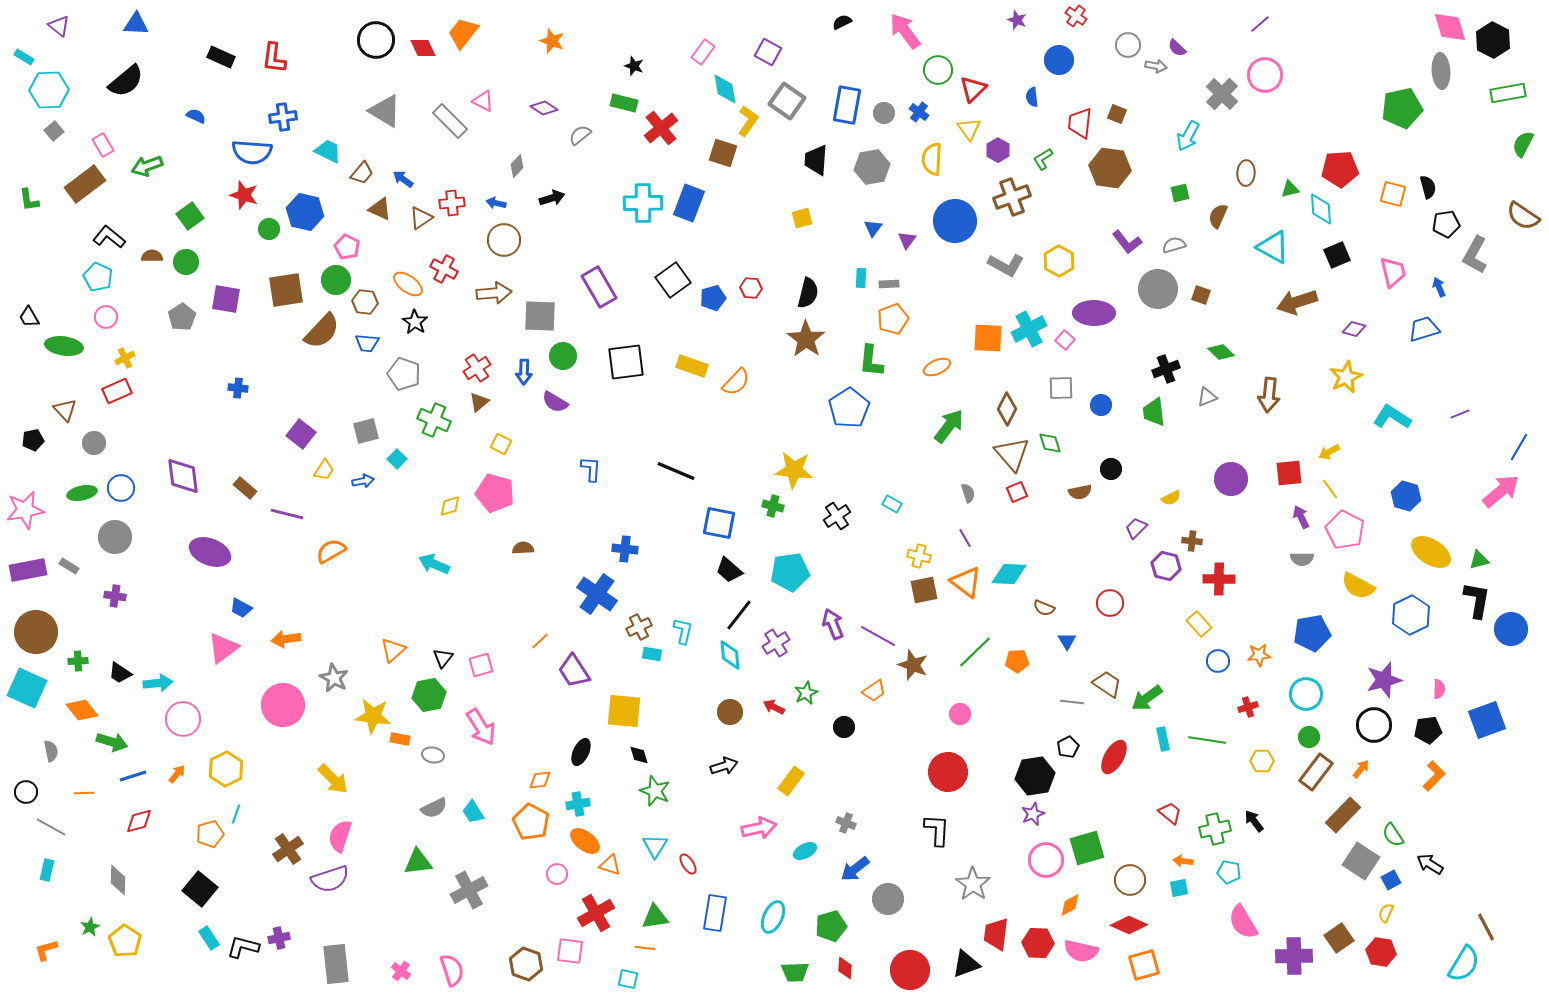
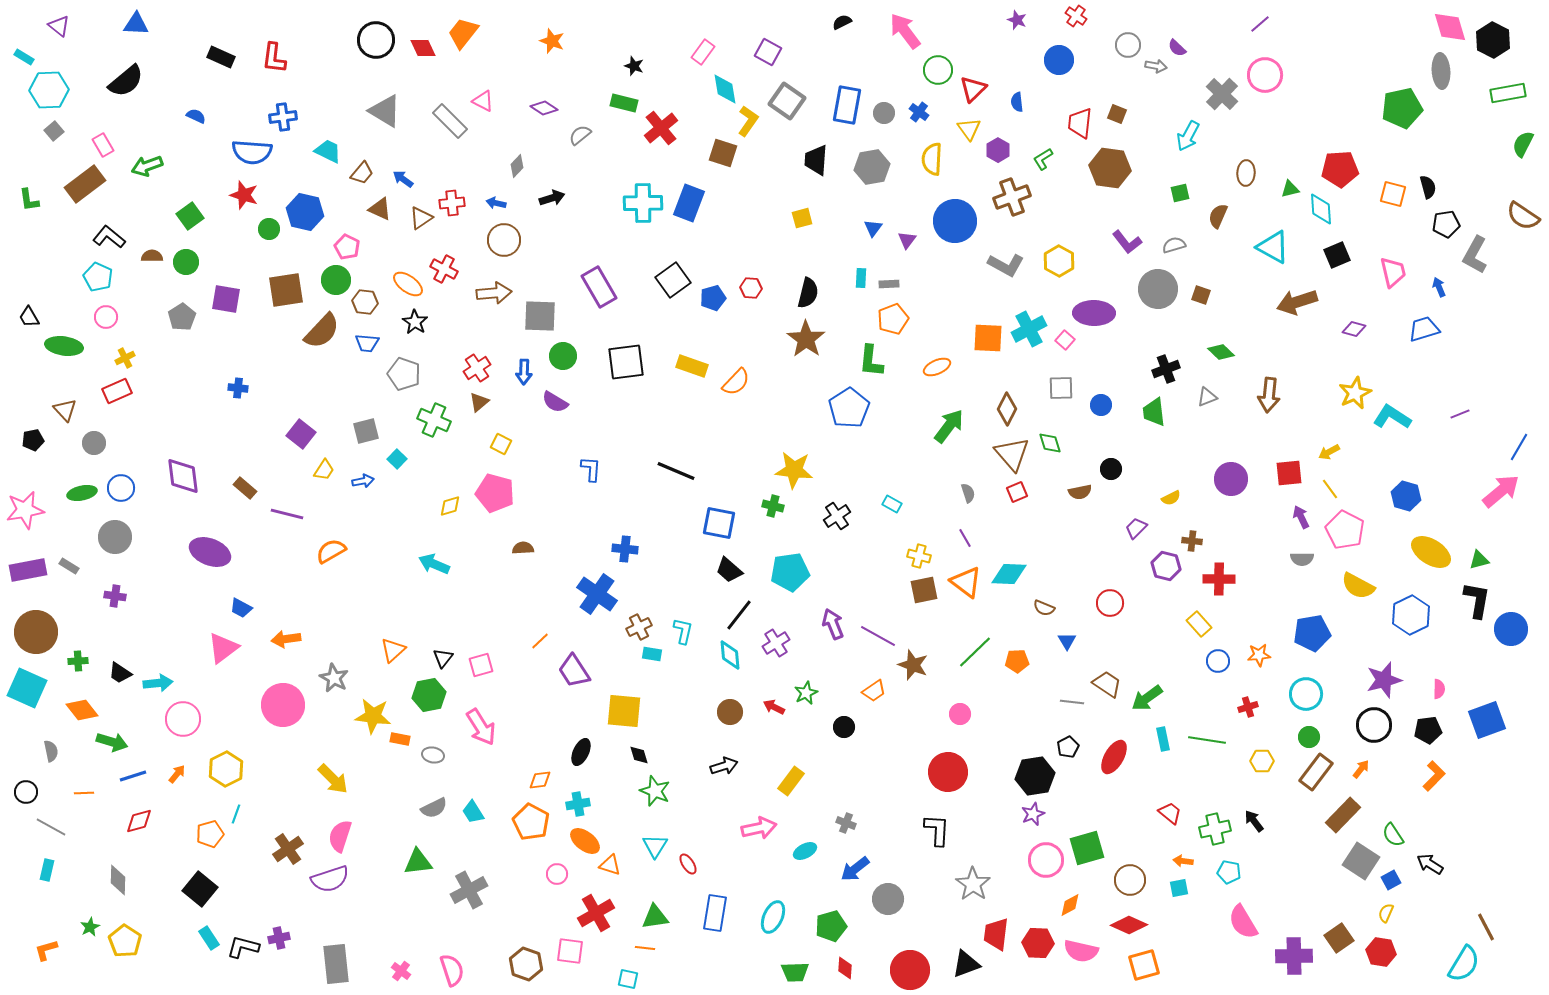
blue semicircle at (1032, 97): moved 15 px left, 5 px down
yellow star at (1346, 377): moved 9 px right, 16 px down
